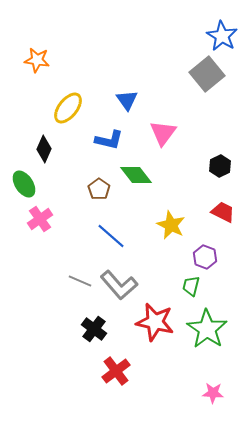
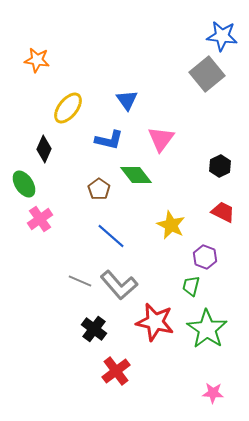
blue star: rotated 24 degrees counterclockwise
pink triangle: moved 2 px left, 6 px down
